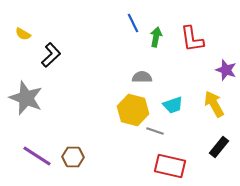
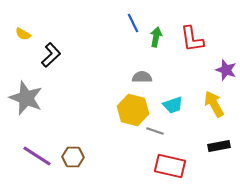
black rectangle: moved 1 px up; rotated 40 degrees clockwise
